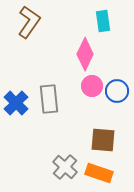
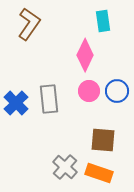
brown L-shape: moved 2 px down
pink diamond: moved 1 px down
pink circle: moved 3 px left, 5 px down
